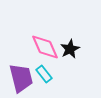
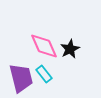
pink diamond: moved 1 px left, 1 px up
